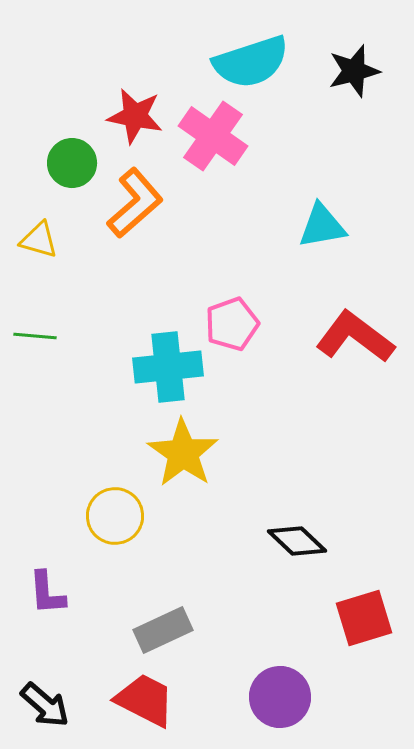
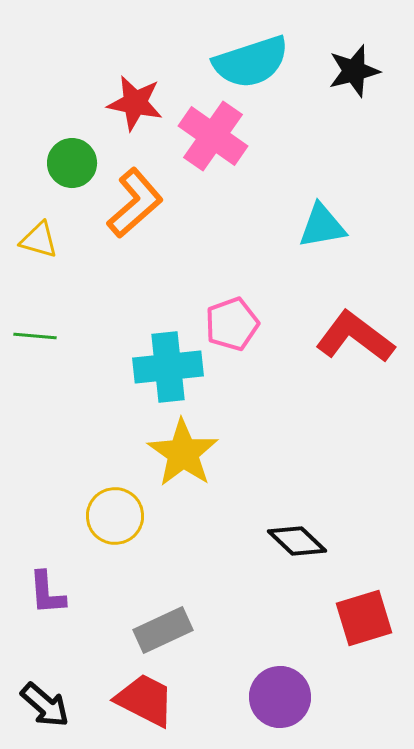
red star: moved 13 px up
